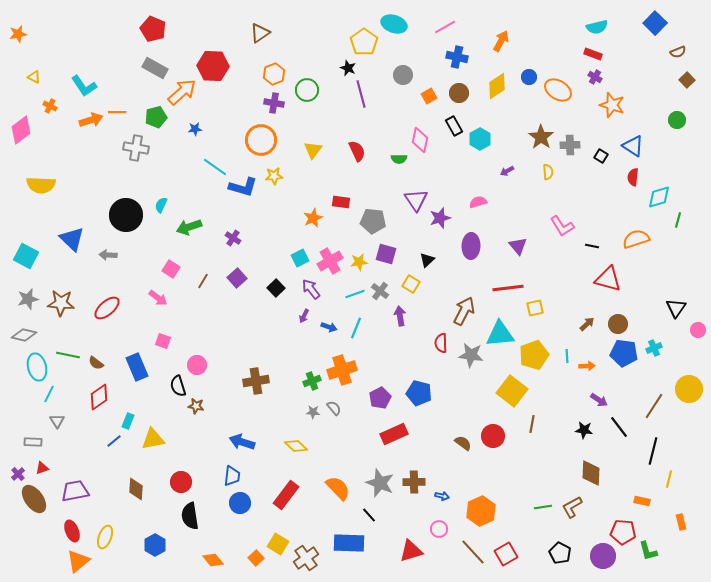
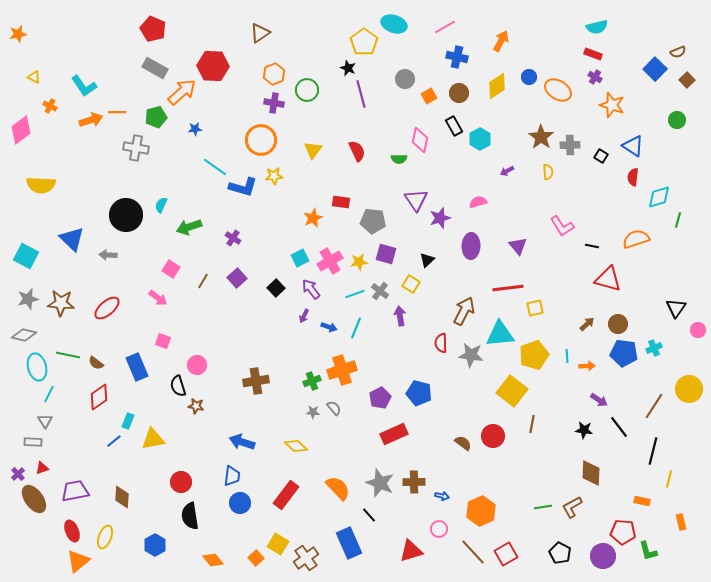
blue square at (655, 23): moved 46 px down
gray circle at (403, 75): moved 2 px right, 4 px down
gray triangle at (57, 421): moved 12 px left
brown diamond at (136, 489): moved 14 px left, 8 px down
blue rectangle at (349, 543): rotated 64 degrees clockwise
